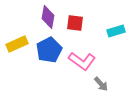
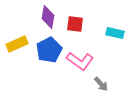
red square: moved 1 px down
cyan rectangle: moved 1 px left, 2 px down; rotated 30 degrees clockwise
pink L-shape: moved 2 px left
